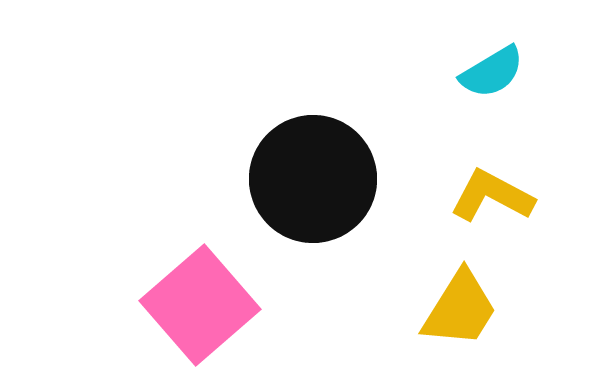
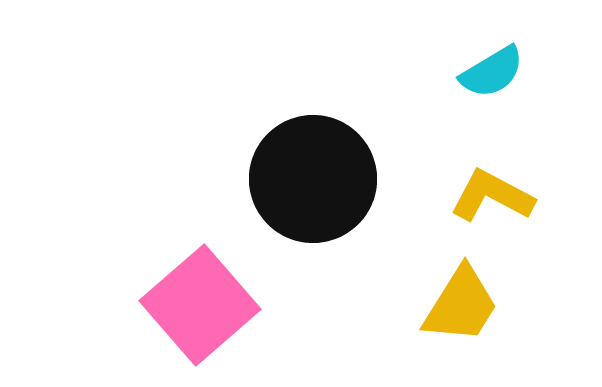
yellow trapezoid: moved 1 px right, 4 px up
